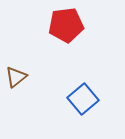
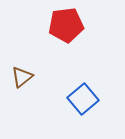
brown triangle: moved 6 px right
